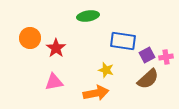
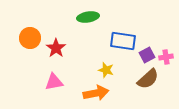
green ellipse: moved 1 px down
